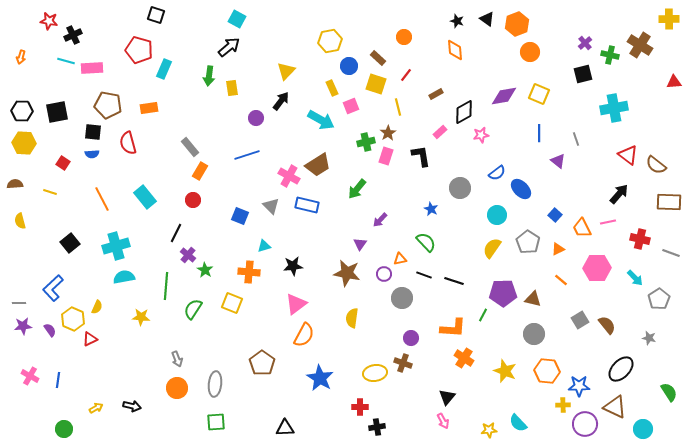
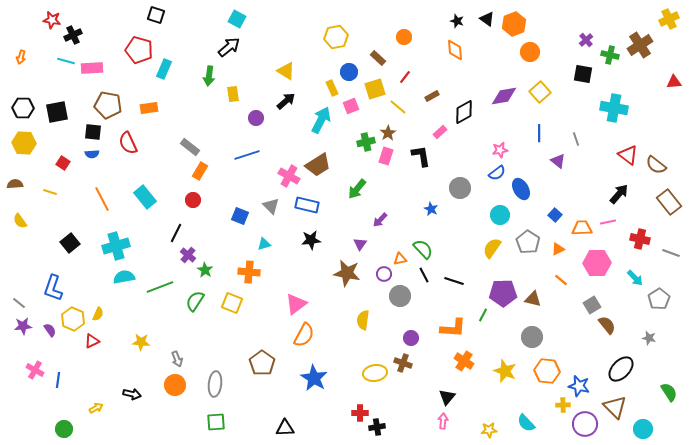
yellow cross at (669, 19): rotated 24 degrees counterclockwise
red star at (49, 21): moved 3 px right, 1 px up
orange hexagon at (517, 24): moved 3 px left
yellow hexagon at (330, 41): moved 6 px right, 4 px up
purple cross at (585, 43): moved 1 px right, 3 px up
brown cross at (640, 45): rotated 25 degrees clockwise
blue circle at (349, 66): moved 6 px down
yellow triangle at (286, 71): rotated 42 degrees counterclockwise
black square at (583, 74): rotated 24 degrees clockwise
red line at (406, 75): moved 1 px left, 2 px down
yellow square at (376, 84): moved 1 px left, 5 px down; rotated 35 degrees counterclockwise
yellow rectangle at (232, 88): moved 1 px right, 6 px down
brown rectangle at (436, 94): moved 4 px left, 2 px down
yellow square at (539, 94): moved 1 px right, 2 px up; rotated 25 degrees clockwise
black arrow at (281, 101): moved 5 px right; rotated 12 degrees clockwise
yellow line at (398, 107): rotated 36 degrees counterclockwise
cyan cross at (614, 108): rotated 20 degrees clockwise
black hexagon at (22, 111): moved 1 px right, 3 px up
cyan arrow at (321, 120): rotated 92 degrees counterclockwise
pink star at (481, 135): moved 19 px right, 15 px down
red semicircle at (128, 143): rotated 10 degrees counterclockwise
gray rectangle at (190, 147): rotated 12 degrees counterclockwise
blue ellipse at (521, 189): rotated 15 degrees clockwise
brown rectangle at (669, 202): rotated 50 degrees clockwise
cyan circle at (497, 215): moved 3 px right
yellow semicircle at (20, 221): rotated 21 degrees counterclockwise
orange trapezoid at (582, 228): rotated 115 degrees clockwise
green semicircle at (426, 242): moved 3 px left, 7 px down
cyan triangle at (264, 246): moved 2 px up
black star at (293, 266): moved 18 px right, 26 px up
pink hexagon at (597, 268): moved 5 px up
black line at (424, 275): rotated 42 degrees clockwise
green line at (166, 286): moved 6 px left, 1 px down; rotated 64 degrees clockwise
blue L-shape at (53, 288): rotated 28 degrees counterclockwise
gray circle at (402, 298): moved 2 px left, 2 px up
gray line at (19, 303): rotated 40 degrees clockwise
yellow semicircle at (97, 307): moved 1 px right, 7 px down
green semicircle at (193, 309): moved 2 px right, 8 px up
yellow star at (141, 317): moved 25 px down
yellow semicircle at (352, 318): moved 11 px right, 2 px down
gray square at (580, 320): moved 12 px right, 15 px up
gray circle at (534, 334): moved 2 px left, 3 px down
red triangle at (90, 339): moved 2 px right, 2 px down
orange cross at (464, 358): moved 3 px down
pink cross at (30, 376): moved 5 px right, 6 px up
blue star at (320, 378): moved 6 px left
blue star at (579, 386): rotated 15 degrees clockwise
orange circle at (177, 388): moved 2 px left, 3 px up
black arrow at (132, 406): moved 12 px up
red cross at (360, 407): moved 6 px down
brown triangle at (615, 407): rotated 20 degrees clockwise
pink arrow at (443, 421): rotated 147 degrees counterclockwise
cyan semicircle at (518, 423): moved 8 px right
